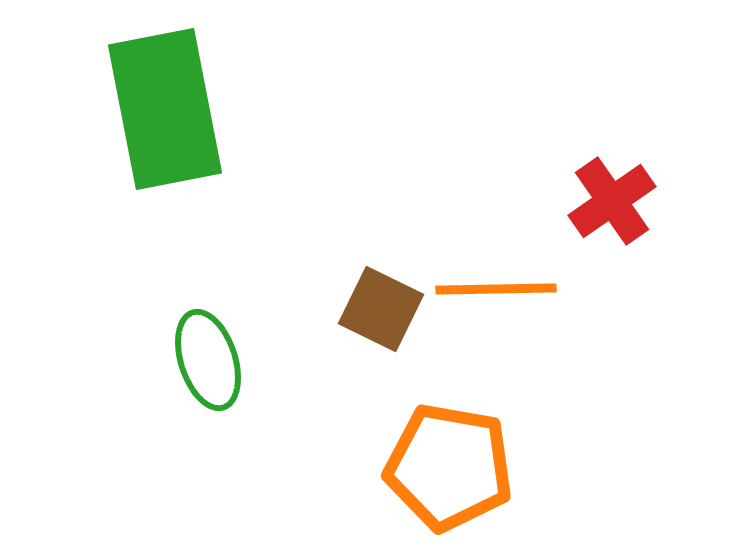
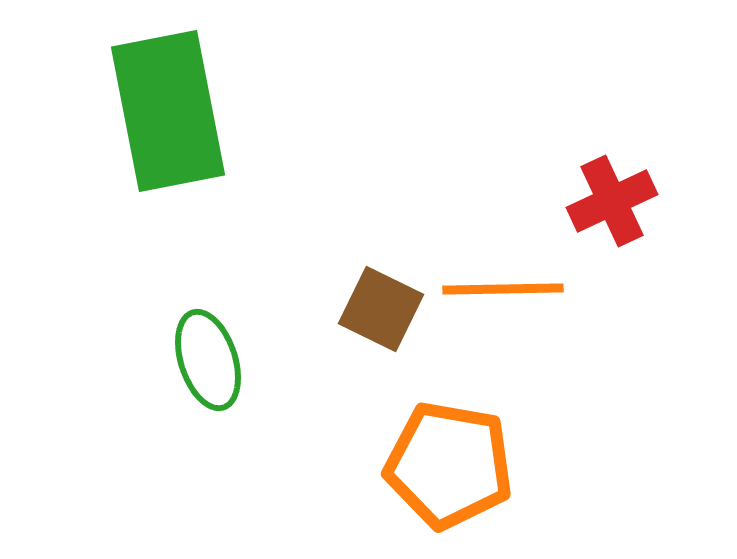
green rectangle: moved 3 px right, 2 px down
red cross: rotated 10 degrees clockwise
orange line: moved 7 px right
orange pentagon: moved 2 px up
